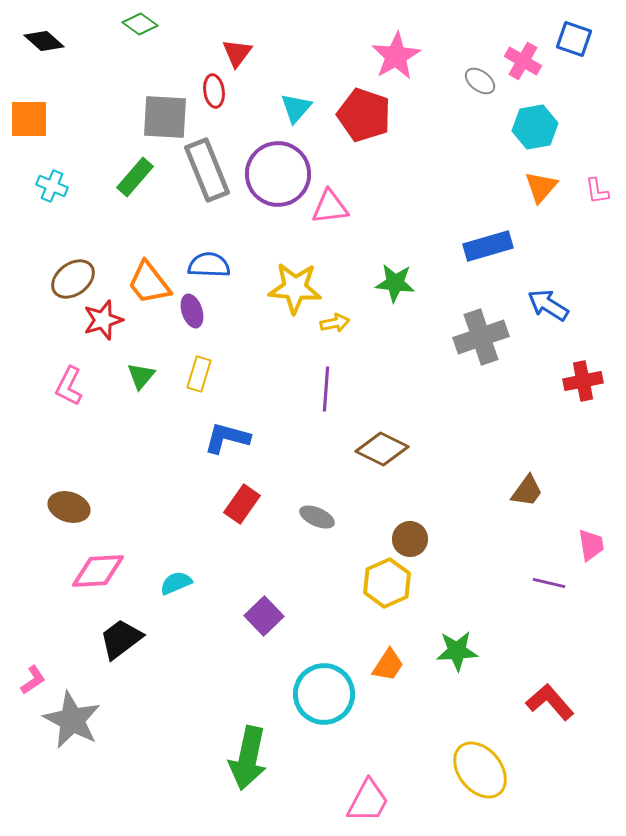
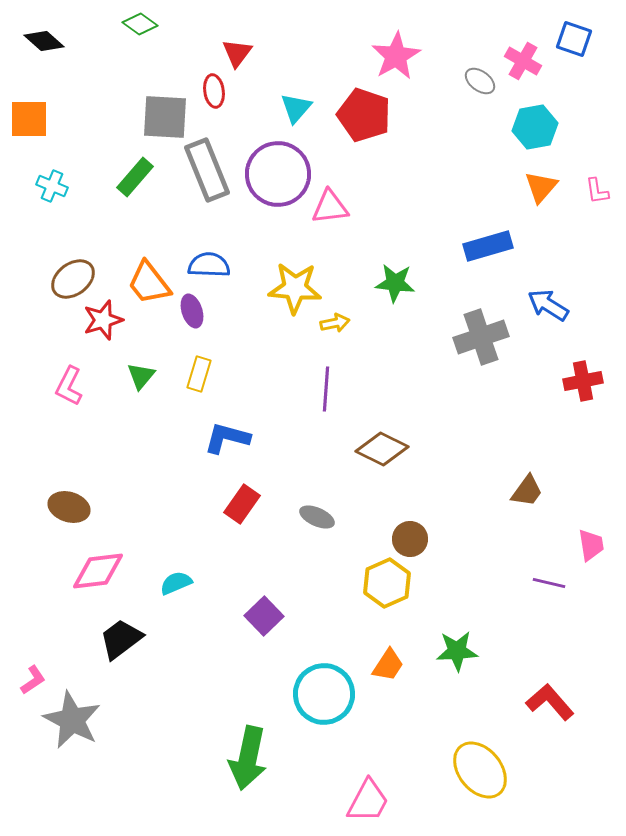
pink diamond at (98, 571): rotated 4 degrees counterclockwise
